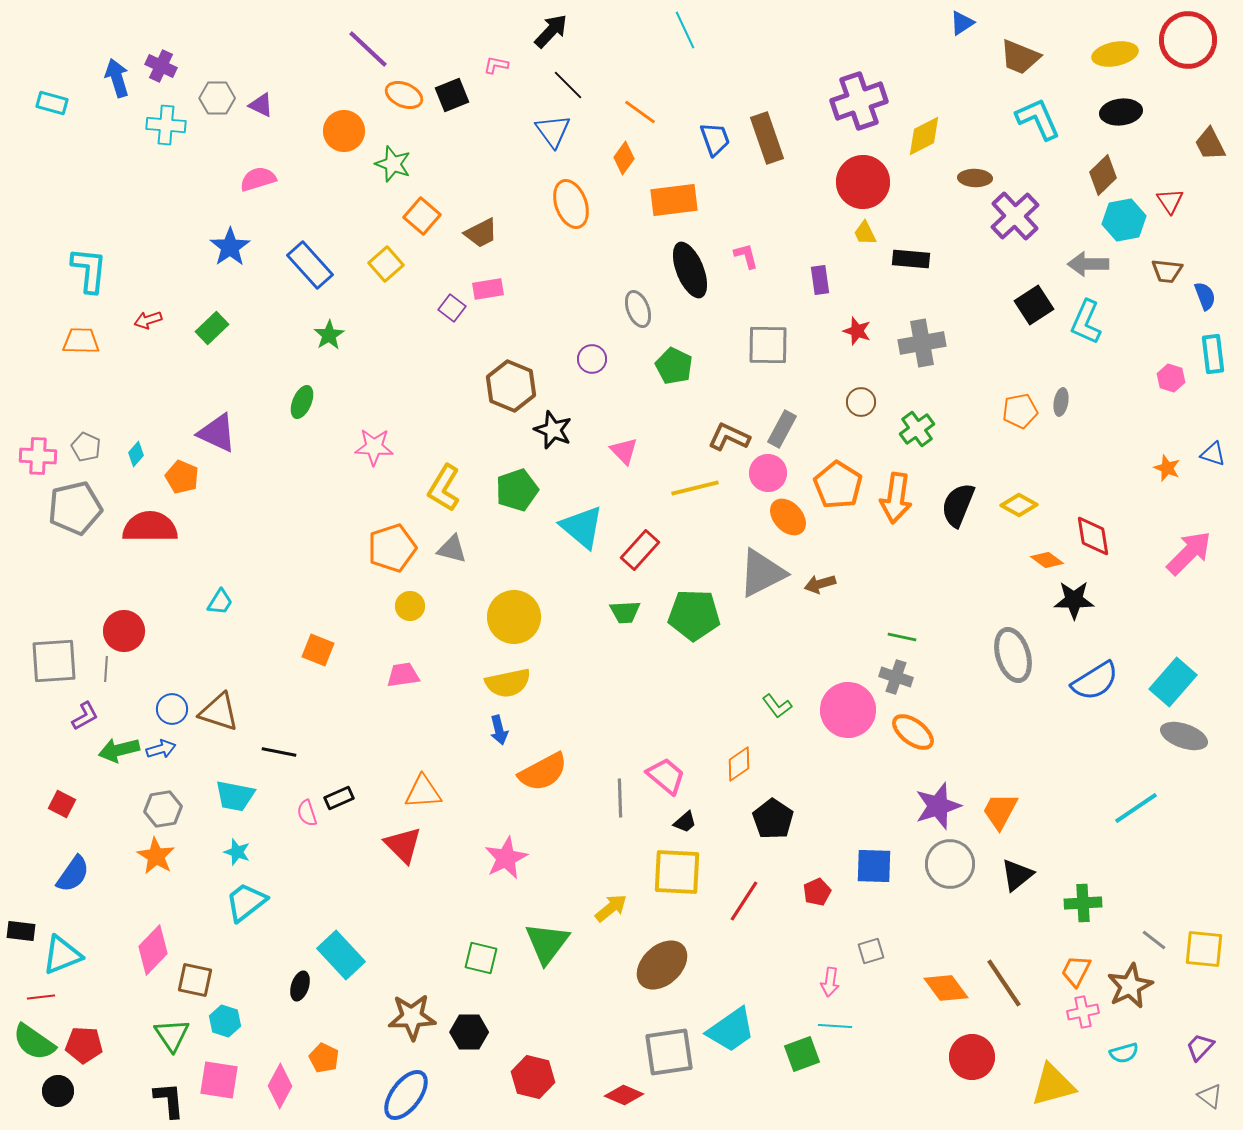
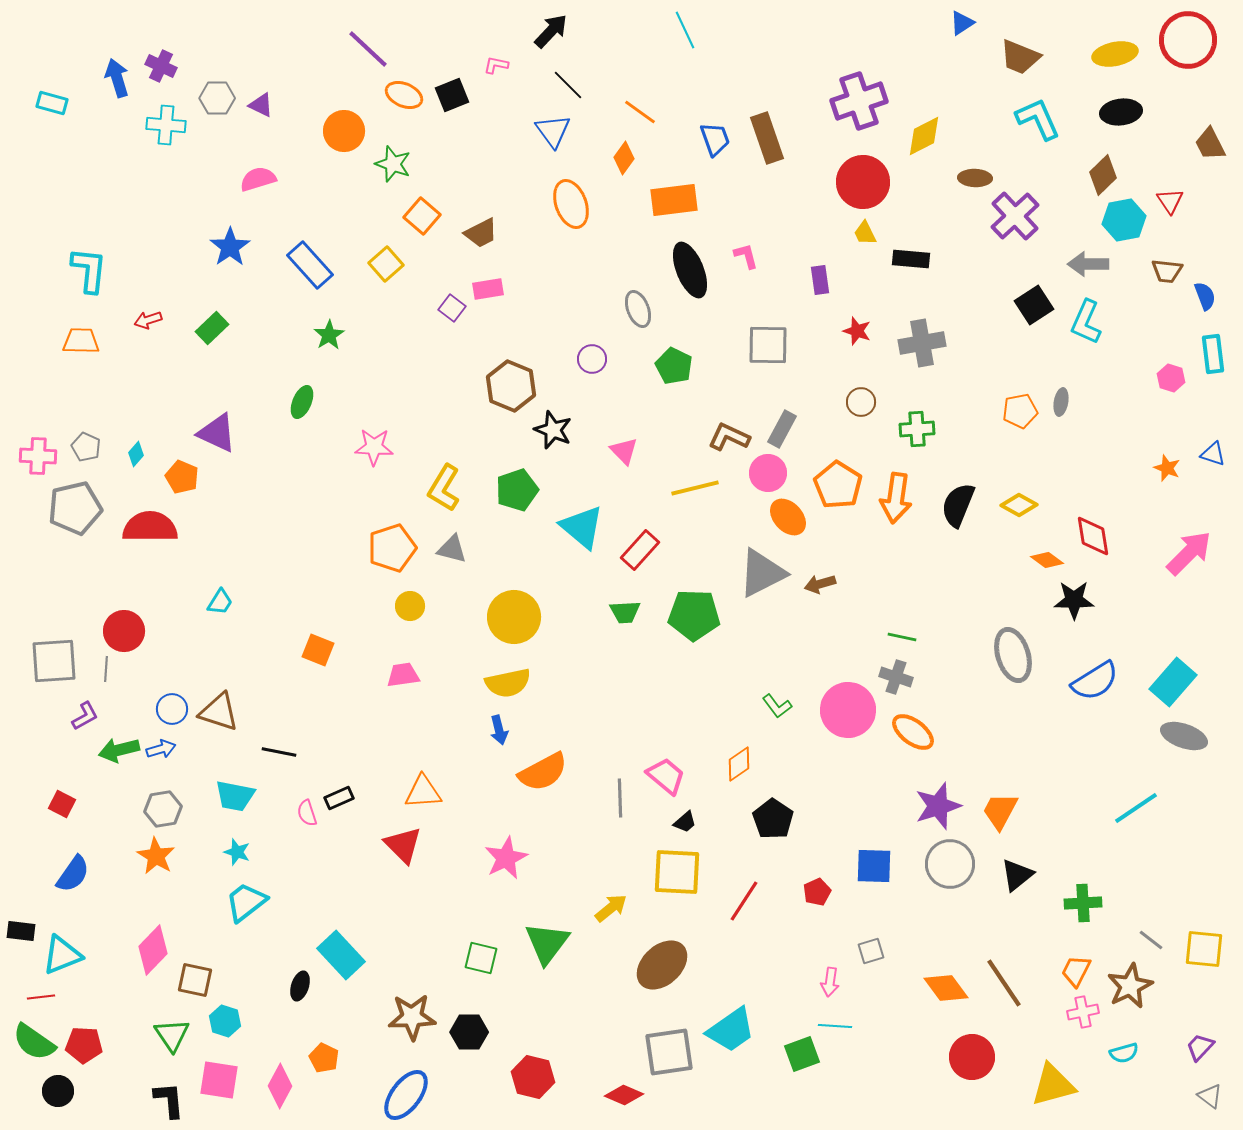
green cross at (917, 429): rotated 32 degrees clockwise
gray line at (1154, 940): moved 3 px left
